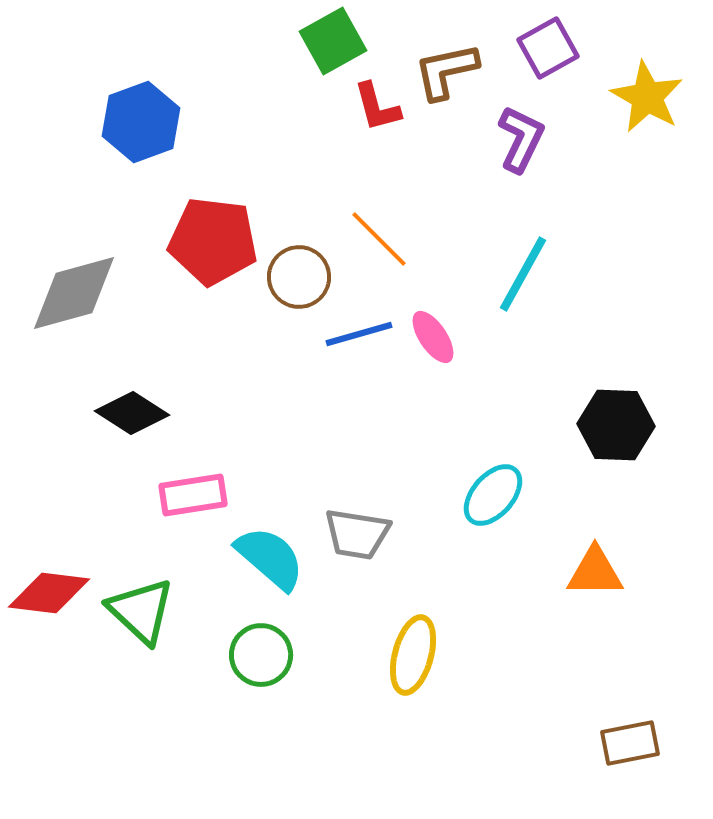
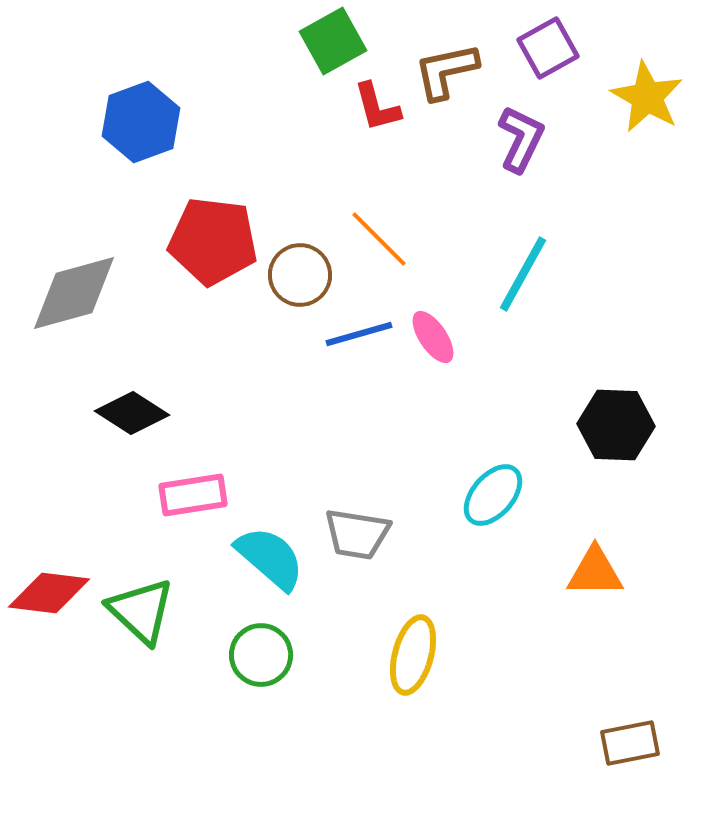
brown circle: moved 1 px right, 2 px up
